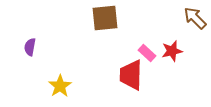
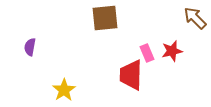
pink rectangle: rotated 24 degrees clockwise
yellow star: moved 4 px right, 4 px down
